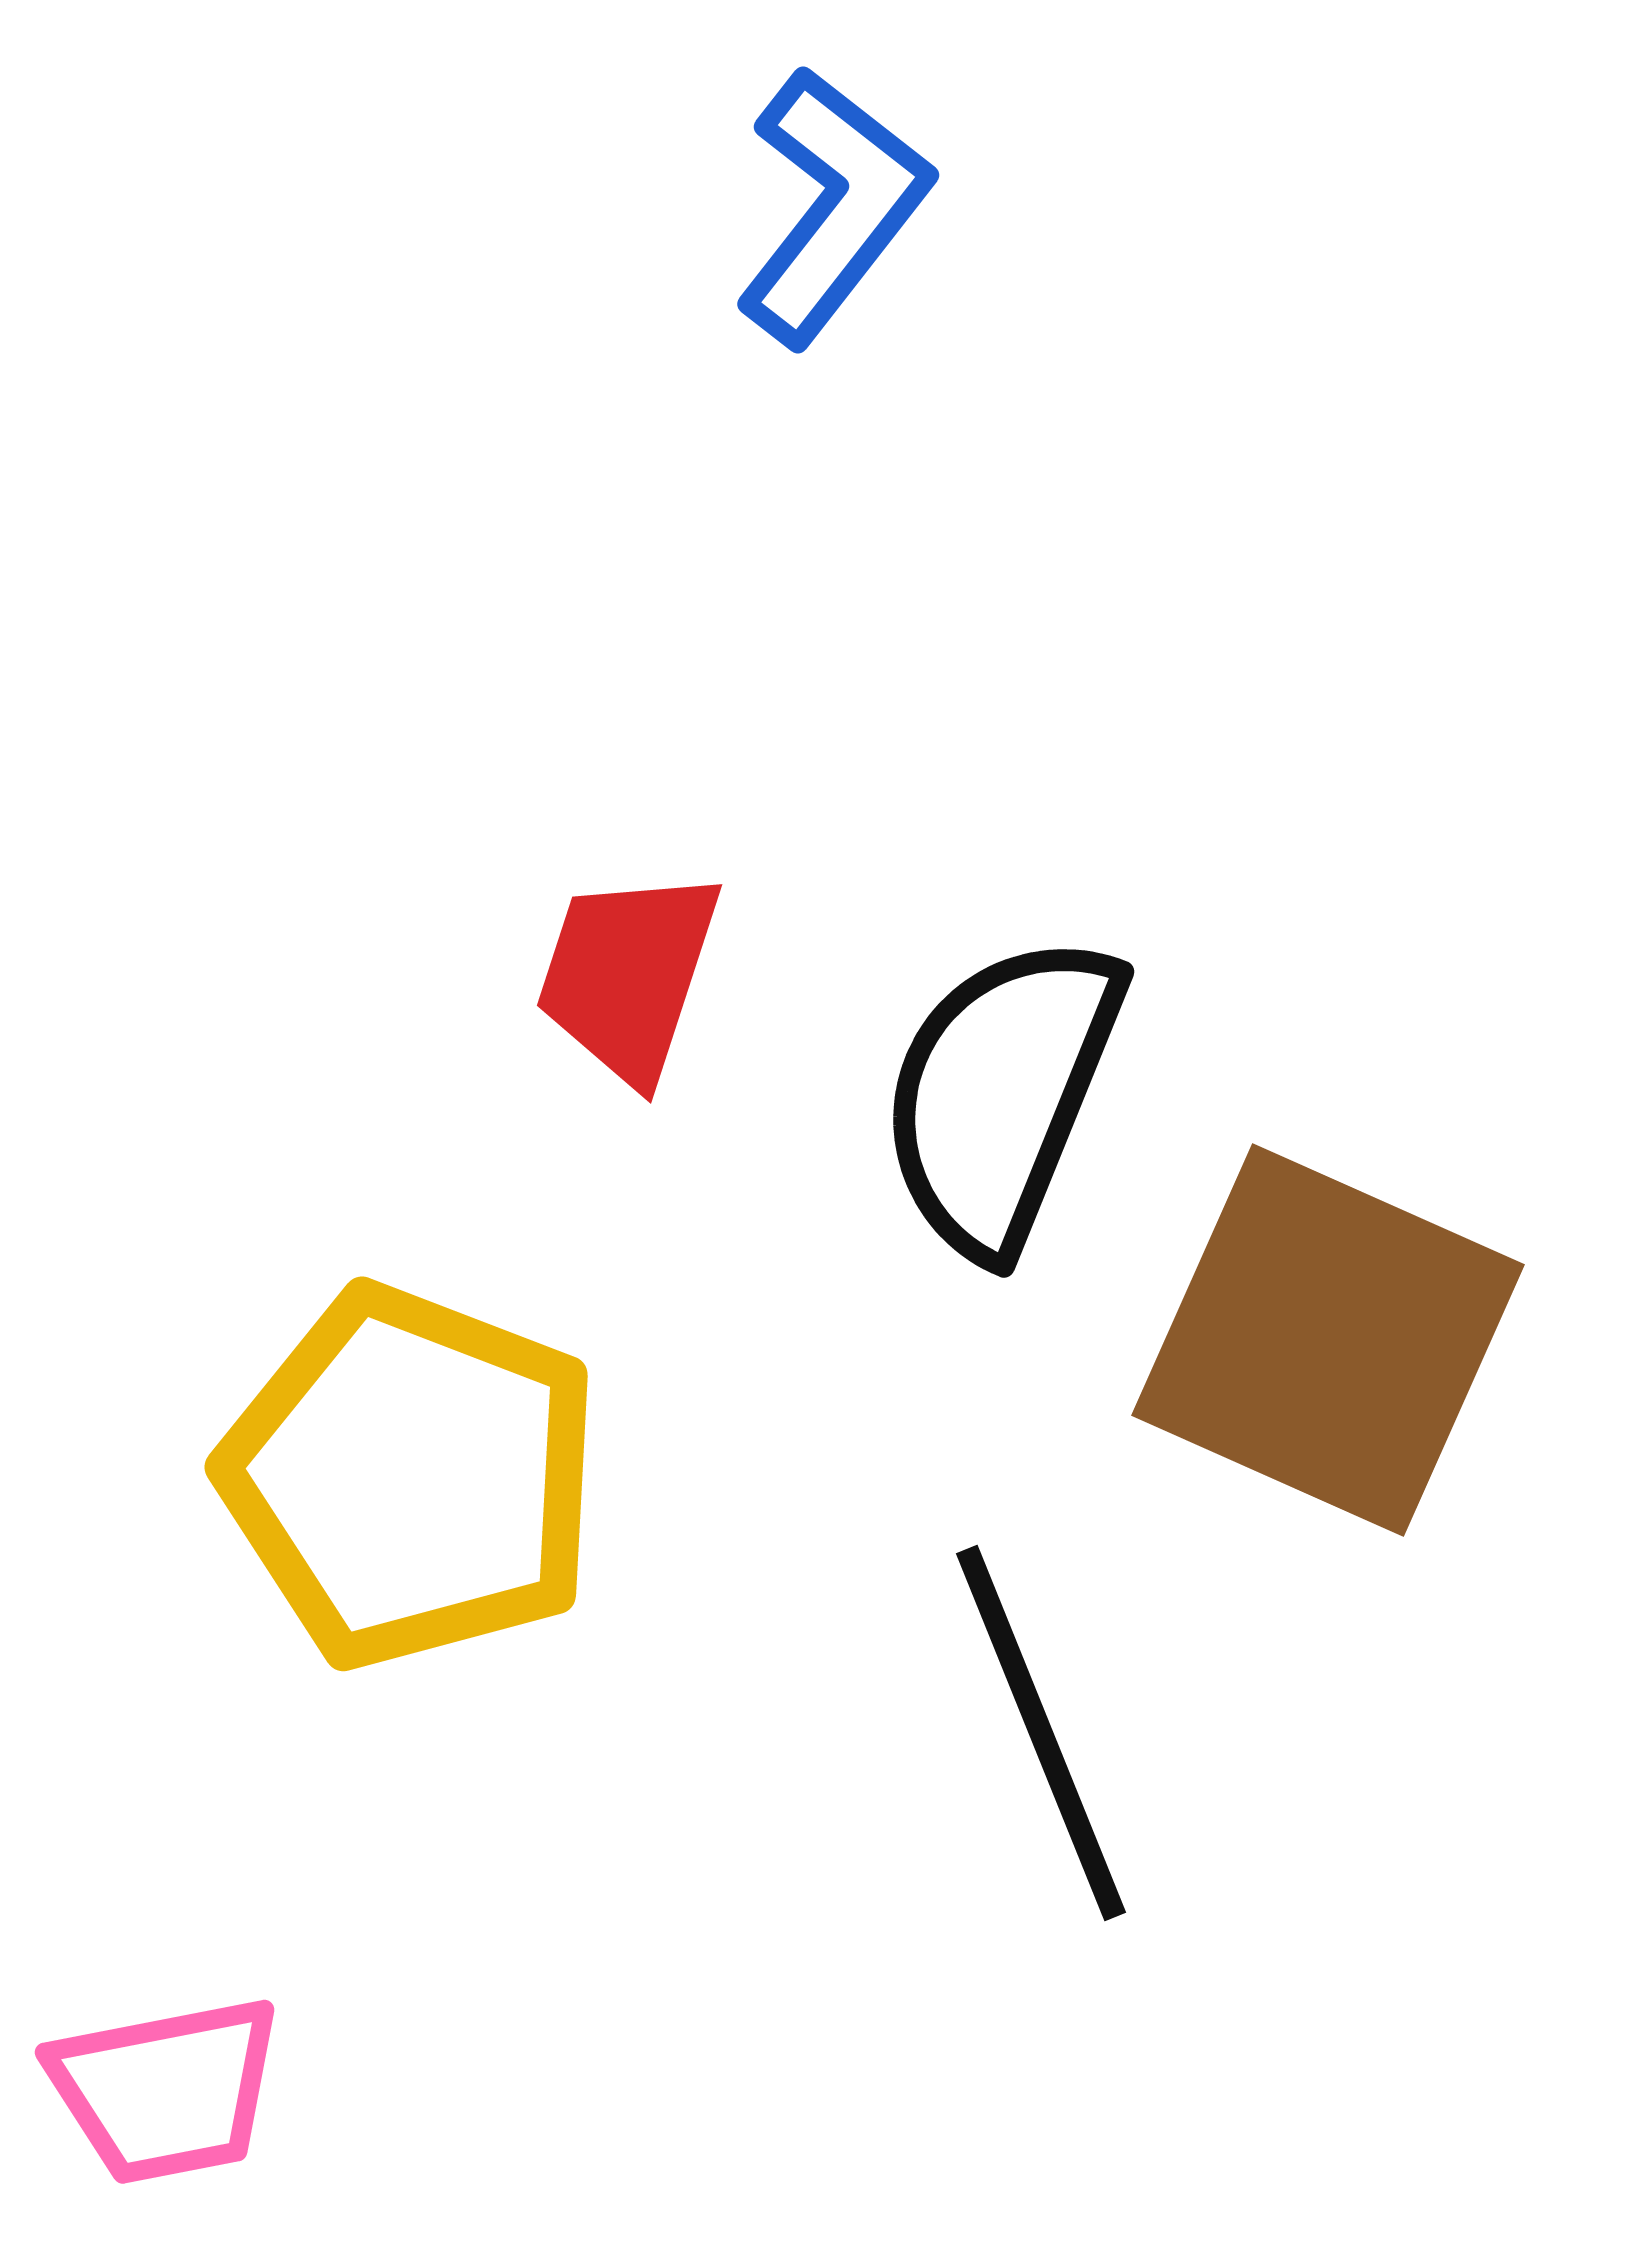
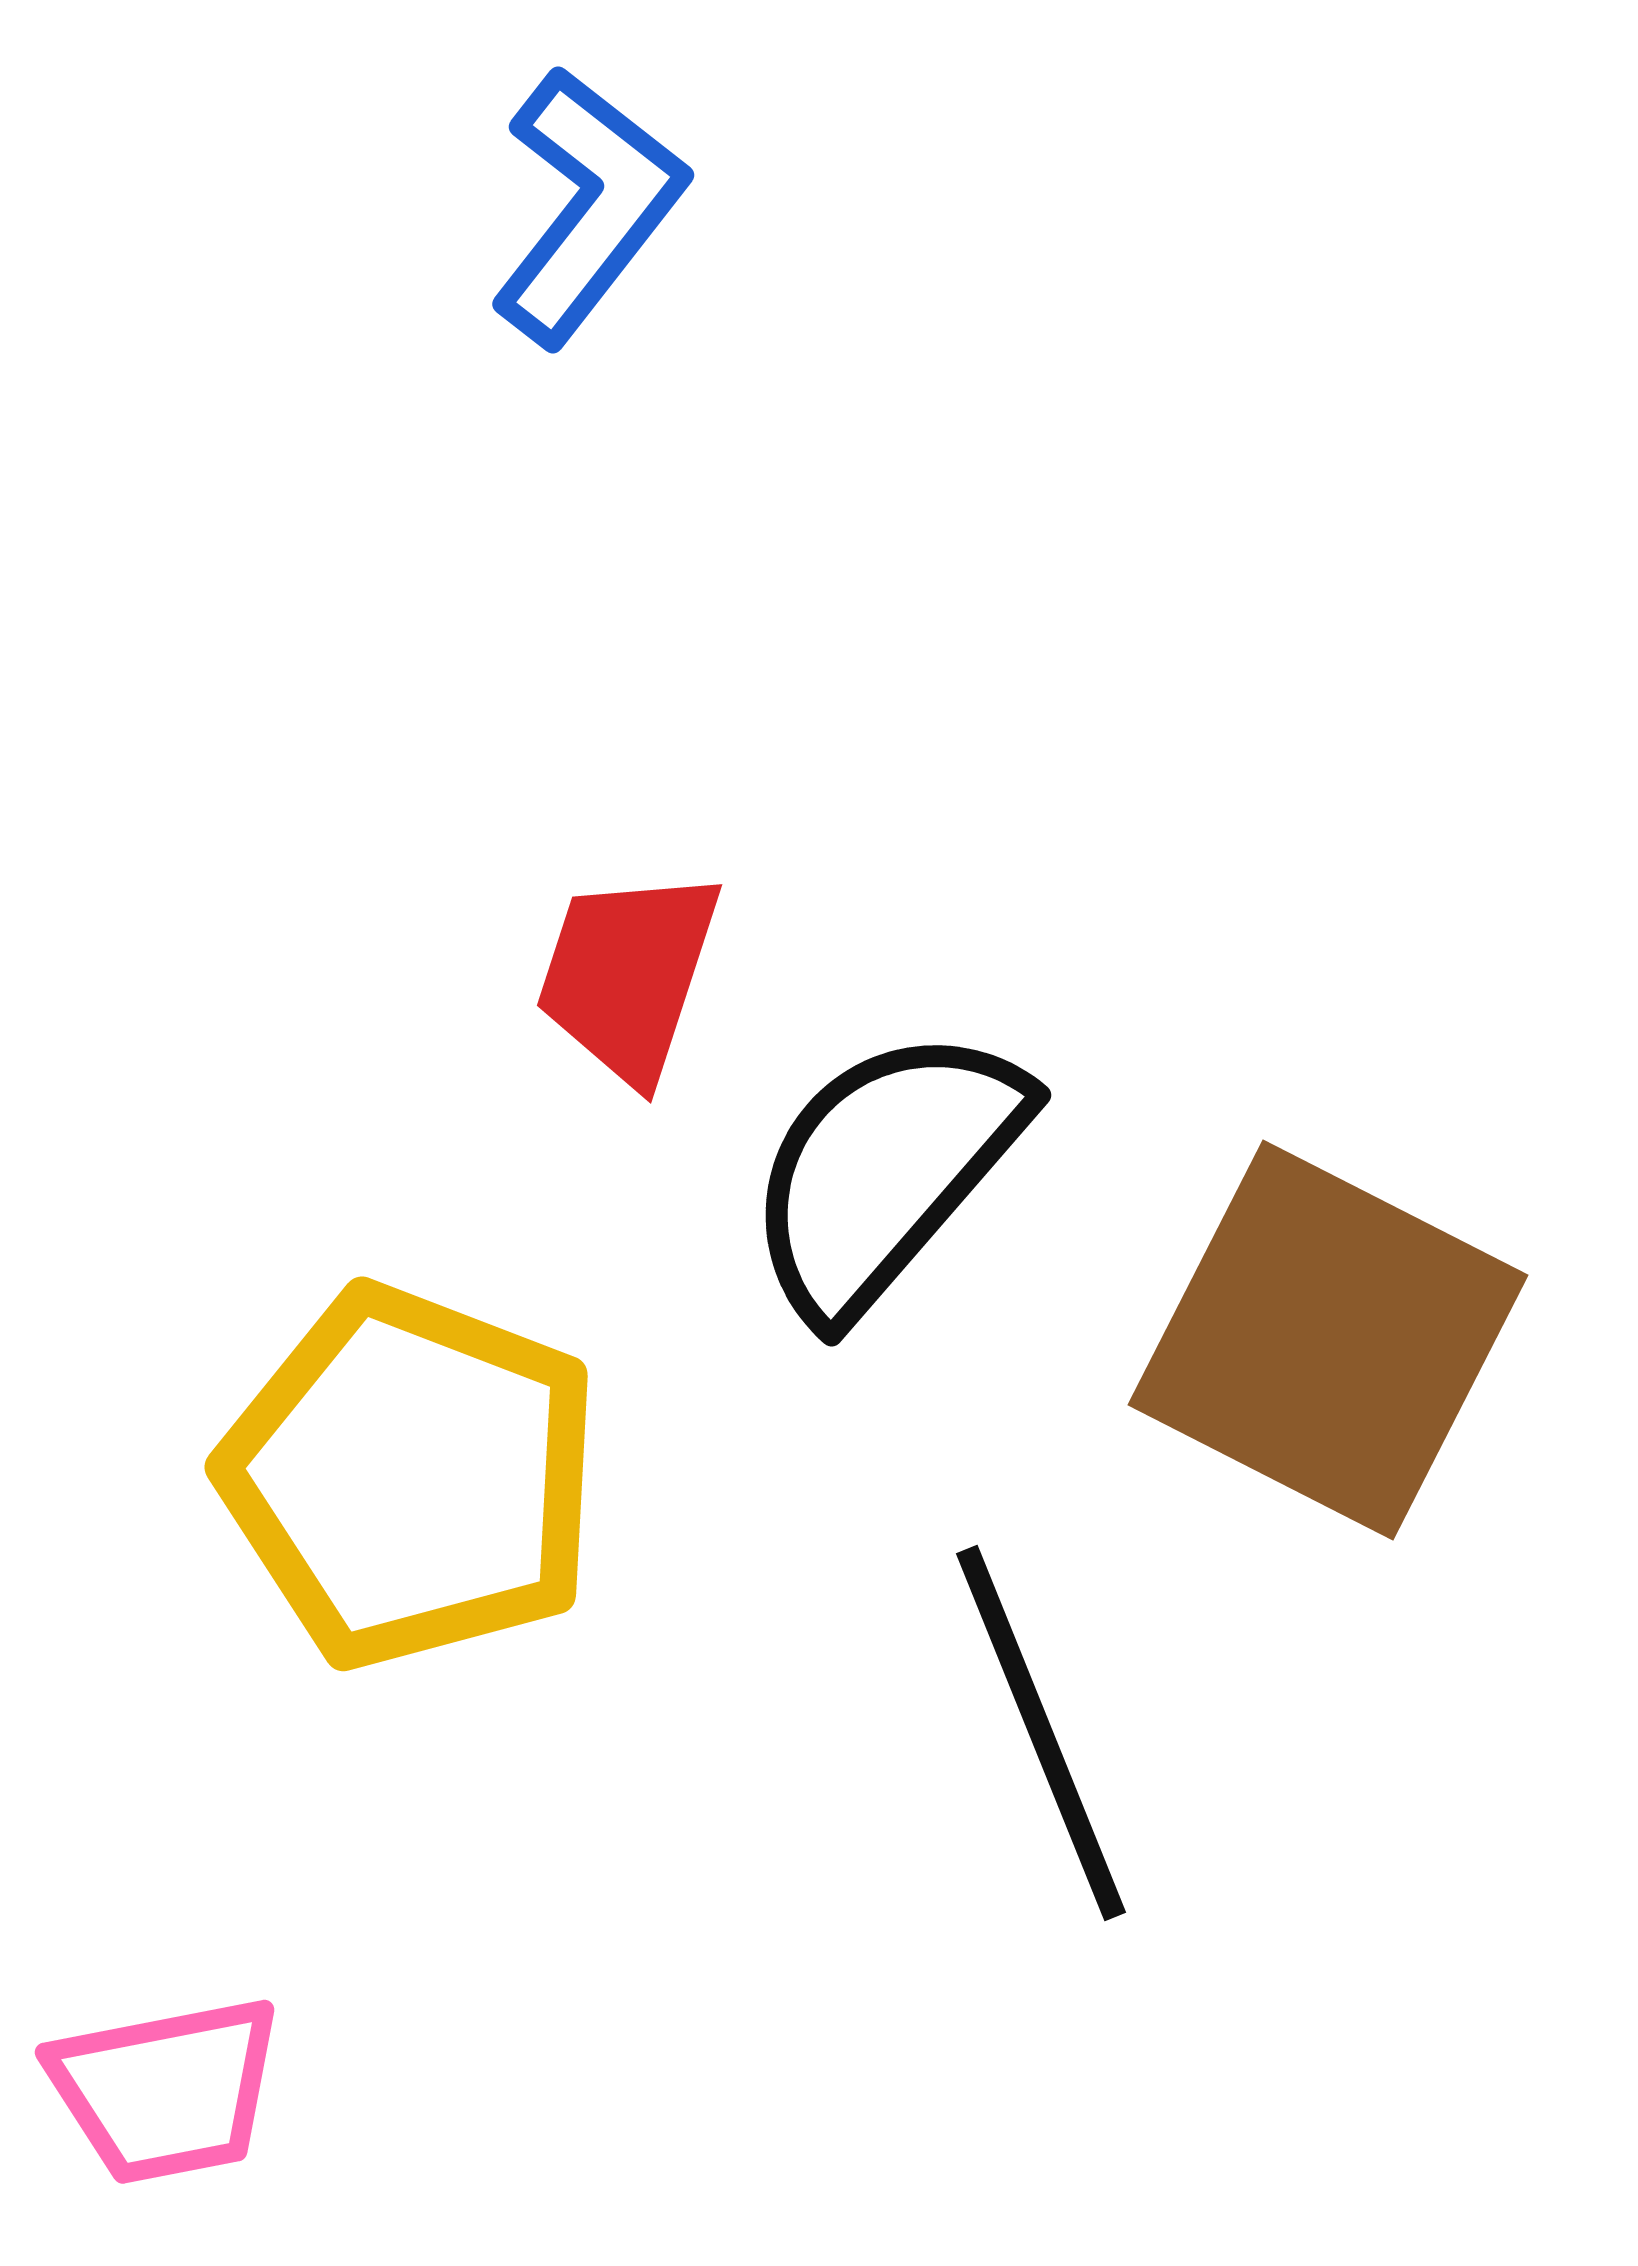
blue L-shape: moved 245 px left
black semicircle: moved 116 px left, 77 px down; rotated 19 degrees clockwise
brown square: rotated 3 degrees clockwise
